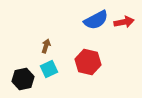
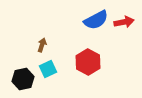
brown arrow: moved 4 px left, 1 px up
red hexagon: rotated 15 degrees clockwise
cyan square: moved 1 px left
